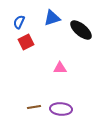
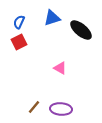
red square: moved 7 px left
pink triangle: rotated 32 degrees clockwise
brown line: rotated 40 degrees counterclockwise
